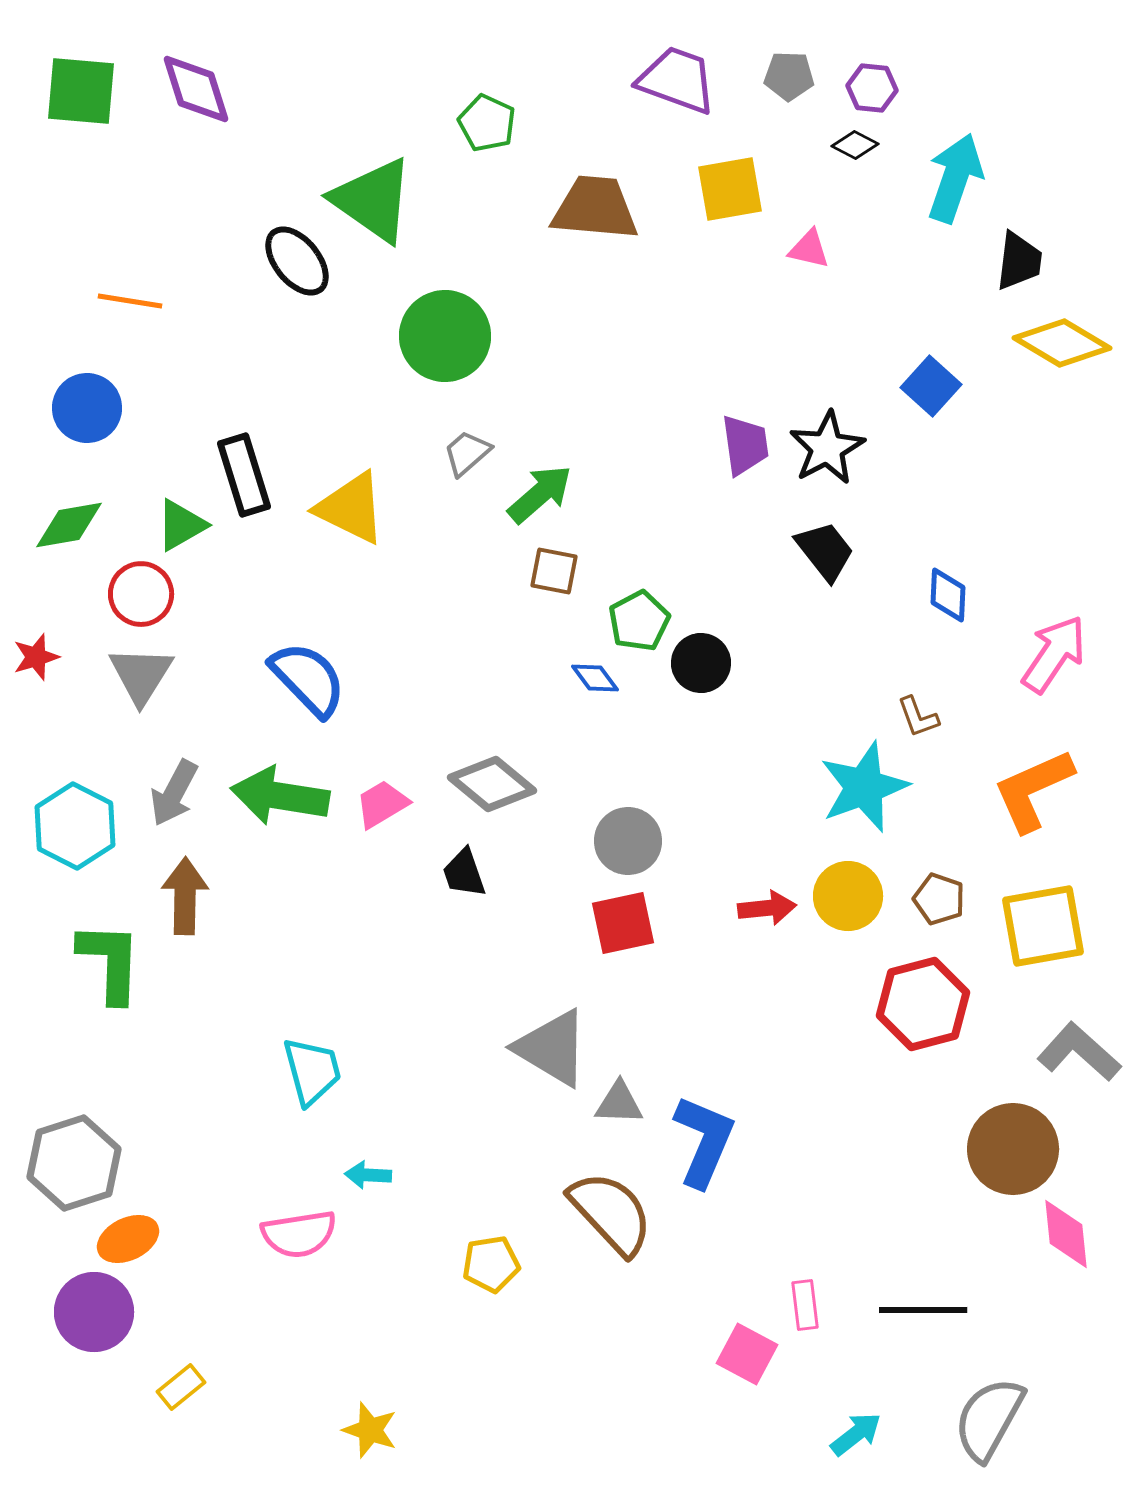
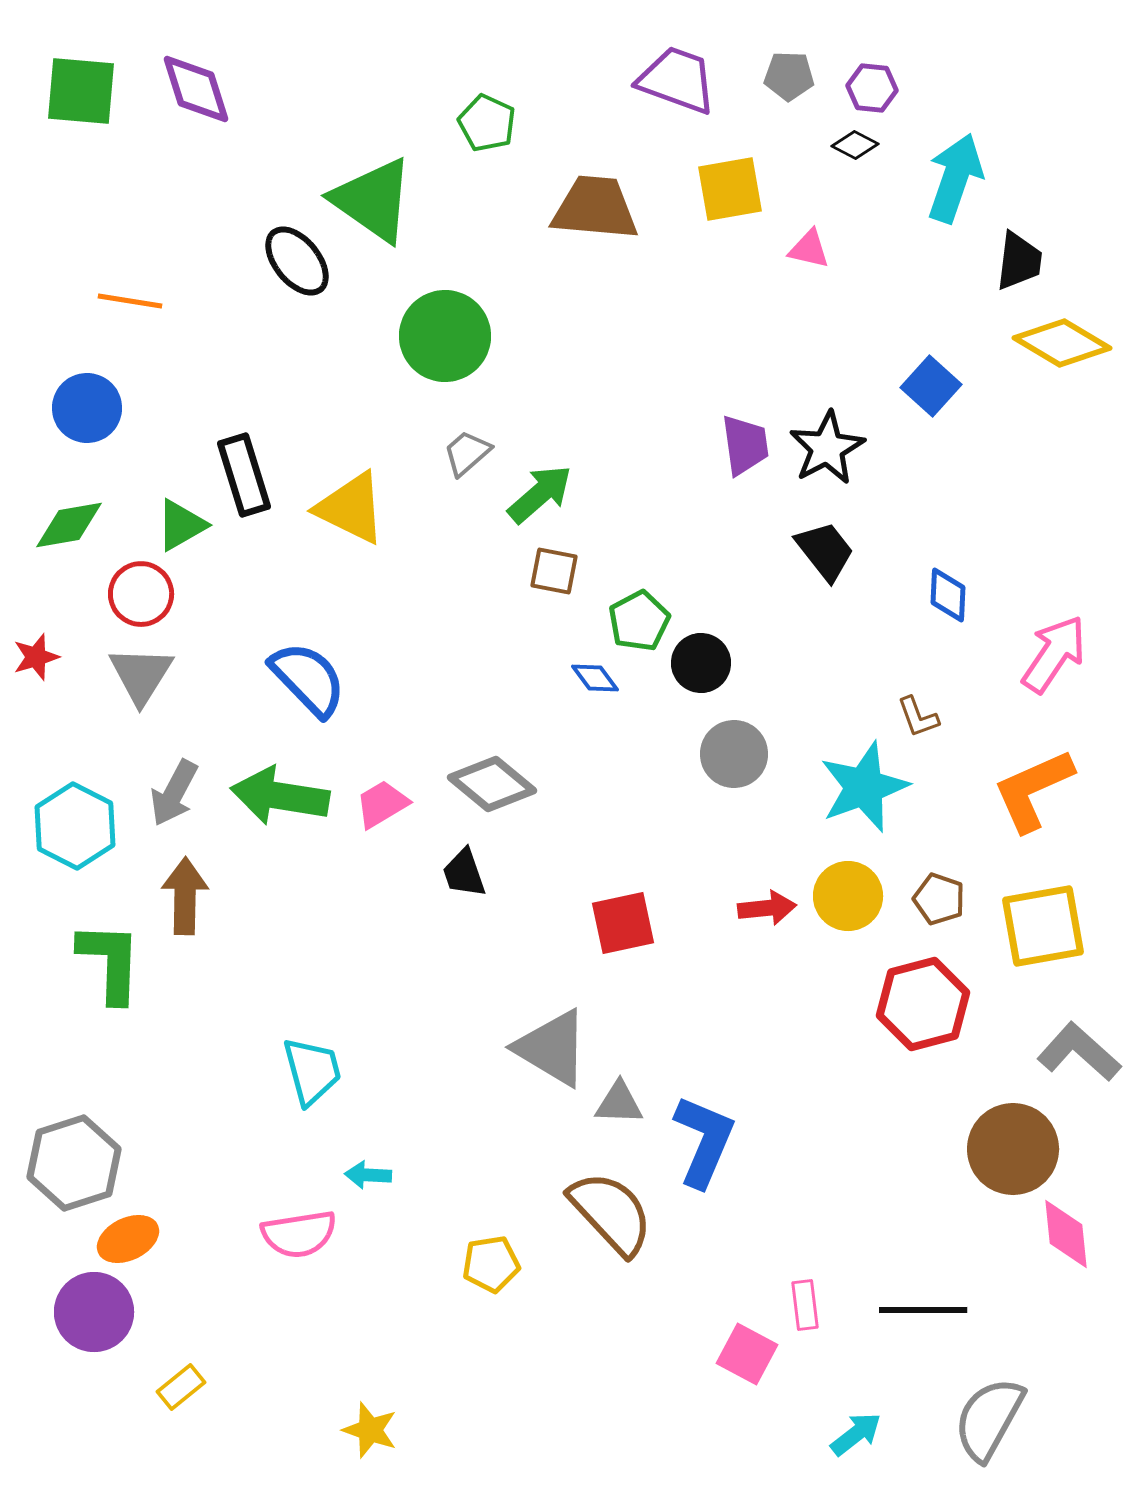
gray circle at (628, 841): moved 106 px right, 87 px up
